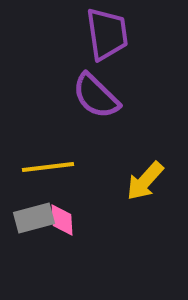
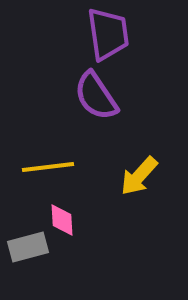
purple trapezoid: moved 1 px right
purple semicircle: rotated 12 degrees clockwise
yellow arrow: moved 6 px left, 5 px up
gray rectangle: moved 6 px left, 29 px down
